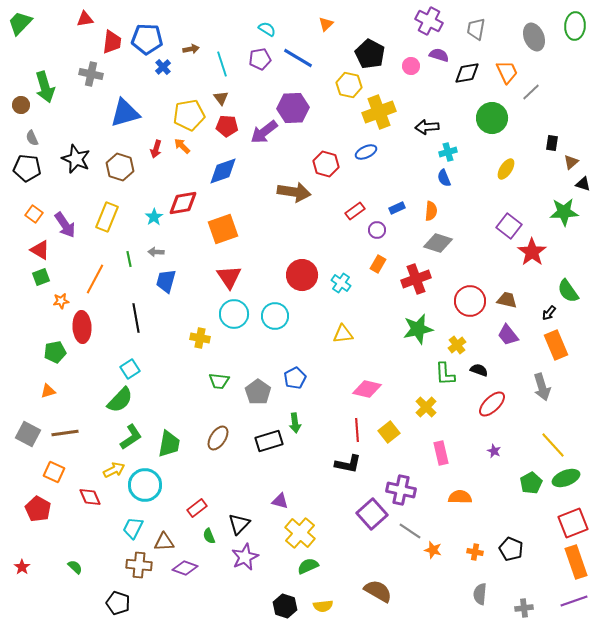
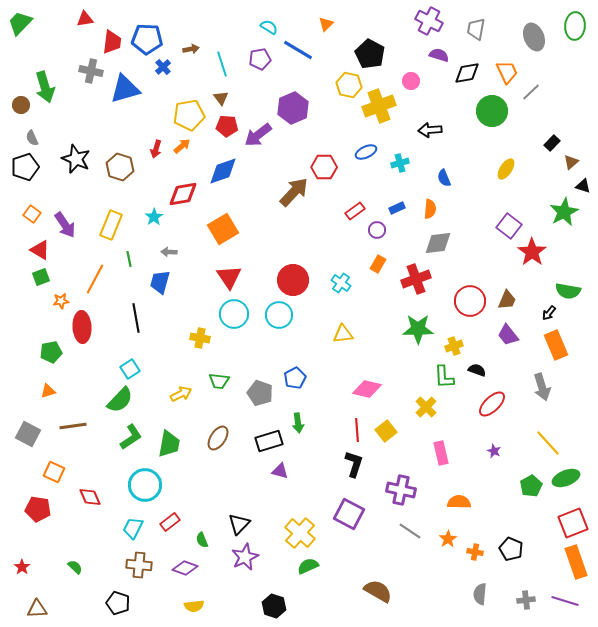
cyan semicircle at (267, 29): moved 2 px right, 2 px up
blue line at (298, 58): moved 8 px up
pink circle at (411, 66): moved 15 px down
gray cross at (91, 74): moved 3 px up
purple hexagon at (293, 108): rotated 20 degrees counterclockwise
yellow cross at (379, 112): moved 6 px up
blue triangle at (125, 113): moved 24 px up
green circle at (492, 118): moved 7 px up
black arrow at (427, 127): moved 3 px right, 3 px down
purple arrow at (264, 132): moved 6 px left, 3 px down
black rectangle at (552, 143): rotated 35 degrees clockwise
orange arrow at (182, 146): rotated 96 degrees clockwise
cyan cross at (448, 152): moved 48 px left, 11 px down
red hexagon at (326, 164): moved 2 px left, 3 px down; rotated 15 degrees counterclockwise
black pentagon at (27, 168): moved 2 px left, 1 px up; rotated 24 degrees counterclockwise
black triangle at (583, 184): moved 2 px down
brown arrow at (294, 192): rotated 56 degrees counterclockwise
red diamond at (183, 203): moved 9 px up
orange semicircle at (431, 211): moved 1 px left, 2 px up
green star at (564, 212): rotated 24 degrees counterclockwise
orange square at (34, 214): moved 2 px left
yellow rectangle at (107, 217): moved 4 px right, 8 px down
orange square at (223, 229): rotated 12 degrees counterclockwise
gray diamond at (438, 243): rotated 24 degrees counterclockwise
gray arrow at (156, 252): moved 13 px right
red circle at (302, 275): moved 9 px left, 5 px down
blue trapezoid at (166, 281): moved 6 px left, 1 px down
green semicircle at (568, 291): rotated 45 degrees counterclockwise
brown trapezoid at (507, 300): rotated 100 degrees clockwise
cyan circle at (275, 316): moved 4 px right, 1 px up
green star at (418, 329): rotated 12 degrees clockwise
yellow cross at (457, 345): moved 3 px left, 1 px down; rotated 18 degrees clockwise
green pentagon at (55, 352): moved 4 px left
black semicircle at (479, 370): moved 2 px left
green L-shape at (445, 374): moved 1 px left, 3 px down
gray pentagon at (258, 392): moved 2 px right, 1 px down; rotated 15 degrees counterclockwise
green arrow at (295, 423): moved 3 px right
yellow square at (389, 432): moved 3 px left, 1 px up
brown line at (65, 433): moved 8 px right, 7 px up
yellow line at (553, 445): moved 5 px left, 2 px up
black L-shape at (348, 464): moved 6 px right; rotated 84 degrees counterclockwise
yellow arrow at (114, 470): moved 67 px right, 76 px up
green pentagon at (531, 483): moved 3 px down
orange semicircle at (460, 497): moved 1 px left, 5 px down
purple triangle at (280, 501): moved 30 px up
red rectangle at (197, 508): moved 27 px left, 14 px down
red pentagon at (38, 509): rotated 20 degrees counterclockwise
purple square at (372, 514): moved 23 px left; rotated 20 degrees counterclockwise
green semicircle at (209, 536): moved 7 px left, 4 px down
brown triangle at (164, 542): moved 127 px left, 67 px down
orange star at (433, 550): moved 15 px right, 11 px up; rotated 24 degrees clockwise
purple line at (574, 601): moved 9 px left; rotated 36 degrees clockwise
black hexagon at (285, 606): moved 11 px left
yellow semicircle at (323, 606): moved 129 px left
gray cross at (524, 608): moved 2 px right, 8 px up
